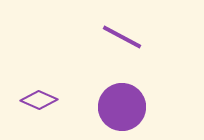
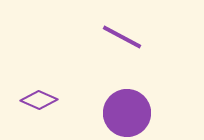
purple circle: moved 5 px right, 6 px down
